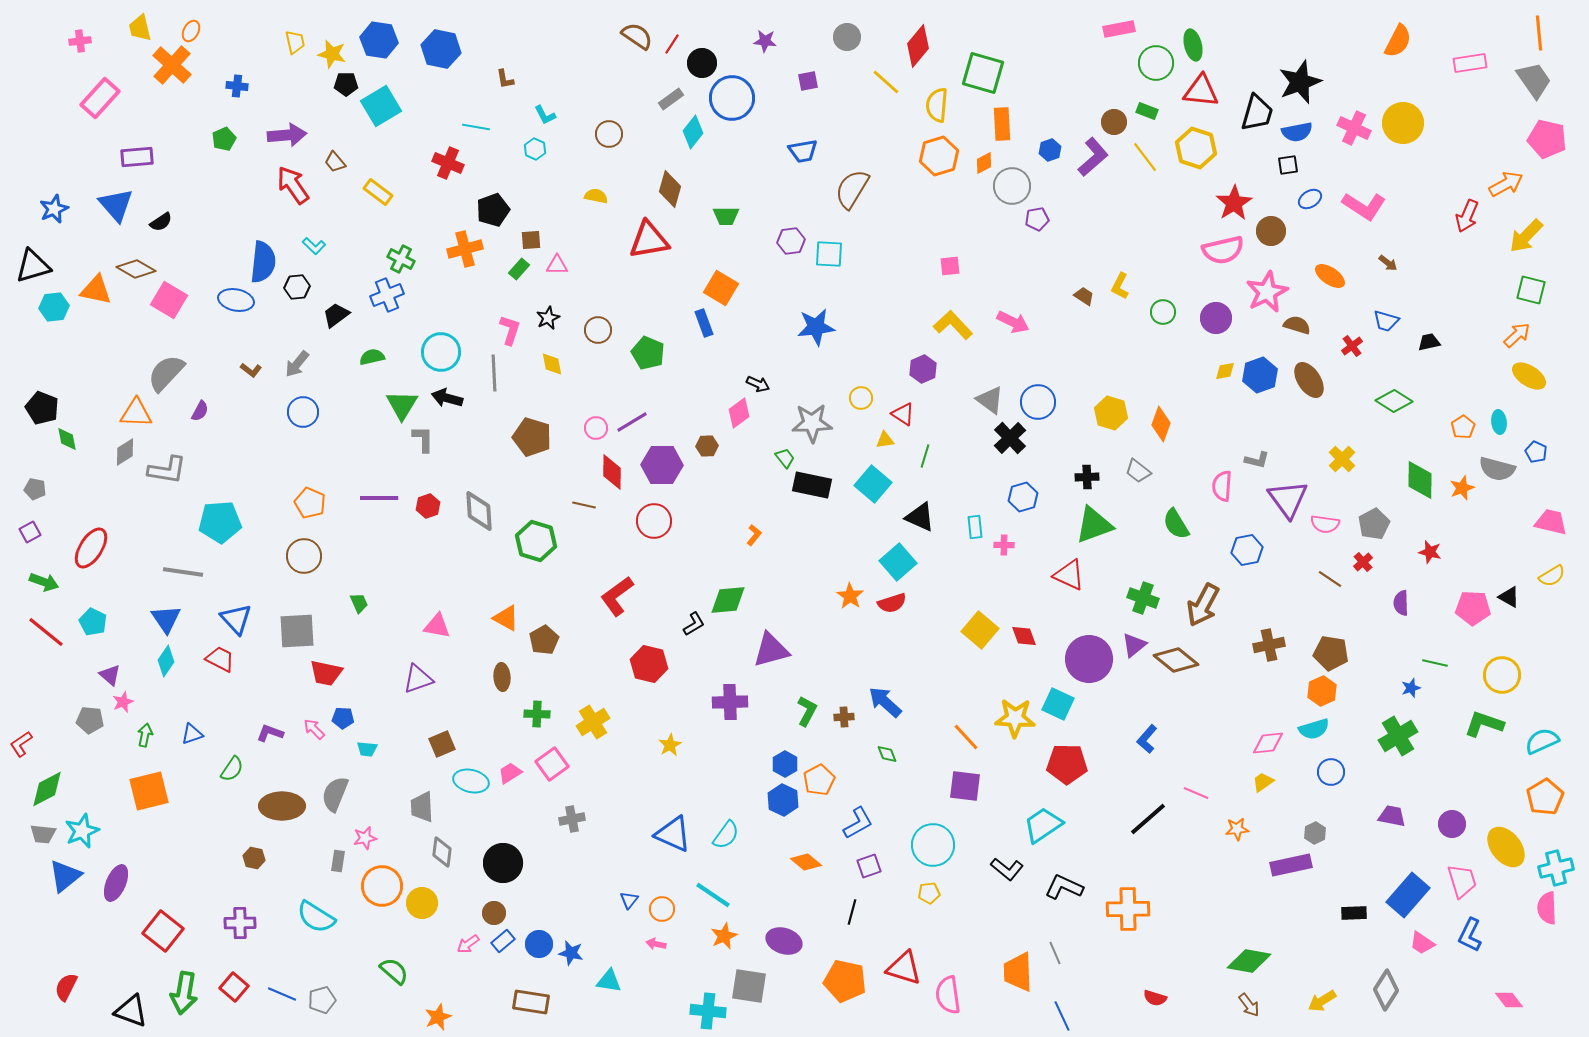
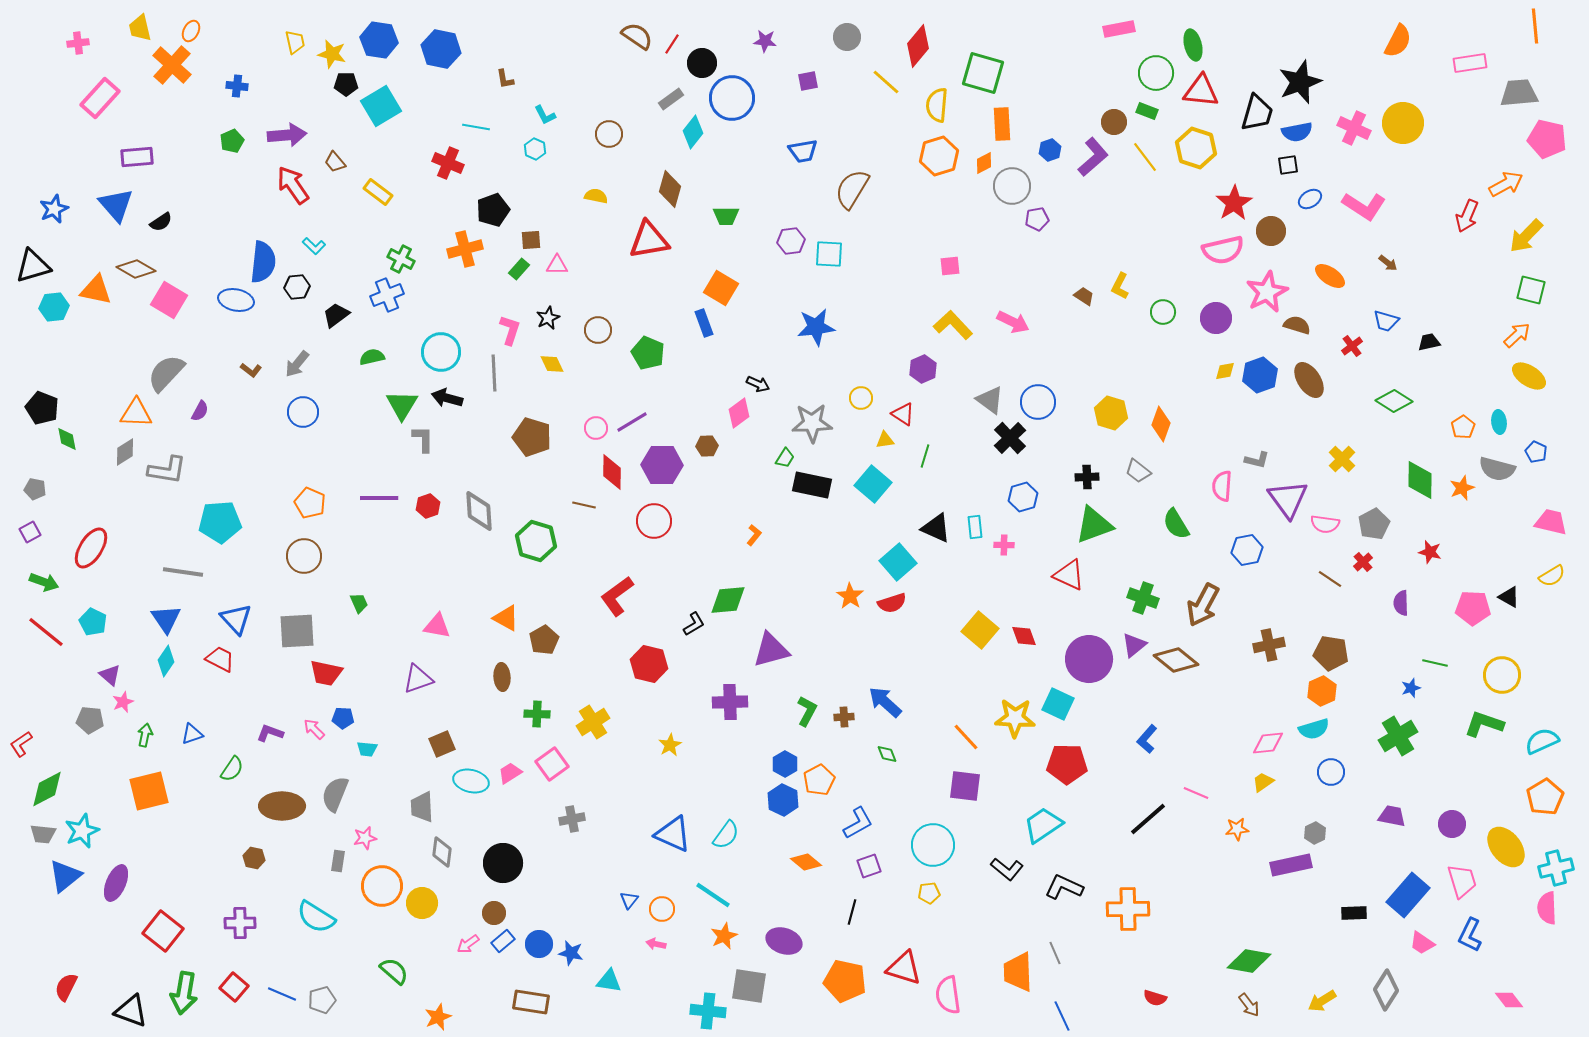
orange line at (1539, 33): moved 4 px left, 7 px up
pink cross at (80, 41): moved 2 px left, 2 px down
green circle at (1156, 63): moved 10 px down
gray trapezoid at (1534, 80): moved 15 px left, 13 px down; rotated 60 degrees counterclockwise
green pentagon at (224, 139): moved 8 px right, 2 px down
yellow diamond at (552, 364): rotated 15 degrees counterclockwise
green trapezoid at (785, 458): rotated 70 degrees clockwise
black triangle at (920, 517): moved 16 px right, 11 px down
